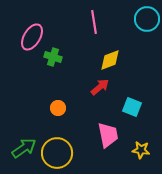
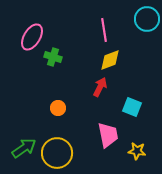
pink line: moved 10 px right, 8 px down
red arrow: rotated 24 degrees counterclockwise
yellow star: moved 4 px left, 1 px down
